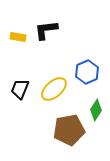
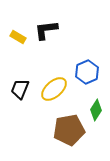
yellow rectangle: rotated 21 degrees clockwise
